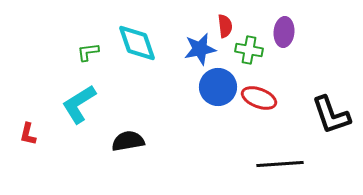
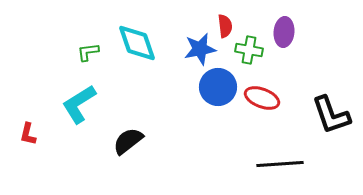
red ellipse: moved 3 px right
black semicircle: rotated 28 degrees counterclockwise
